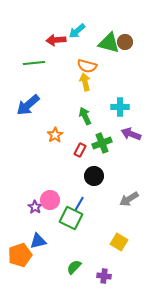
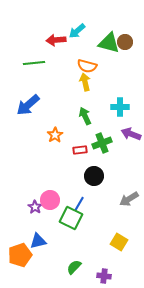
red rectangle: rotated 56 degrees clockwise
